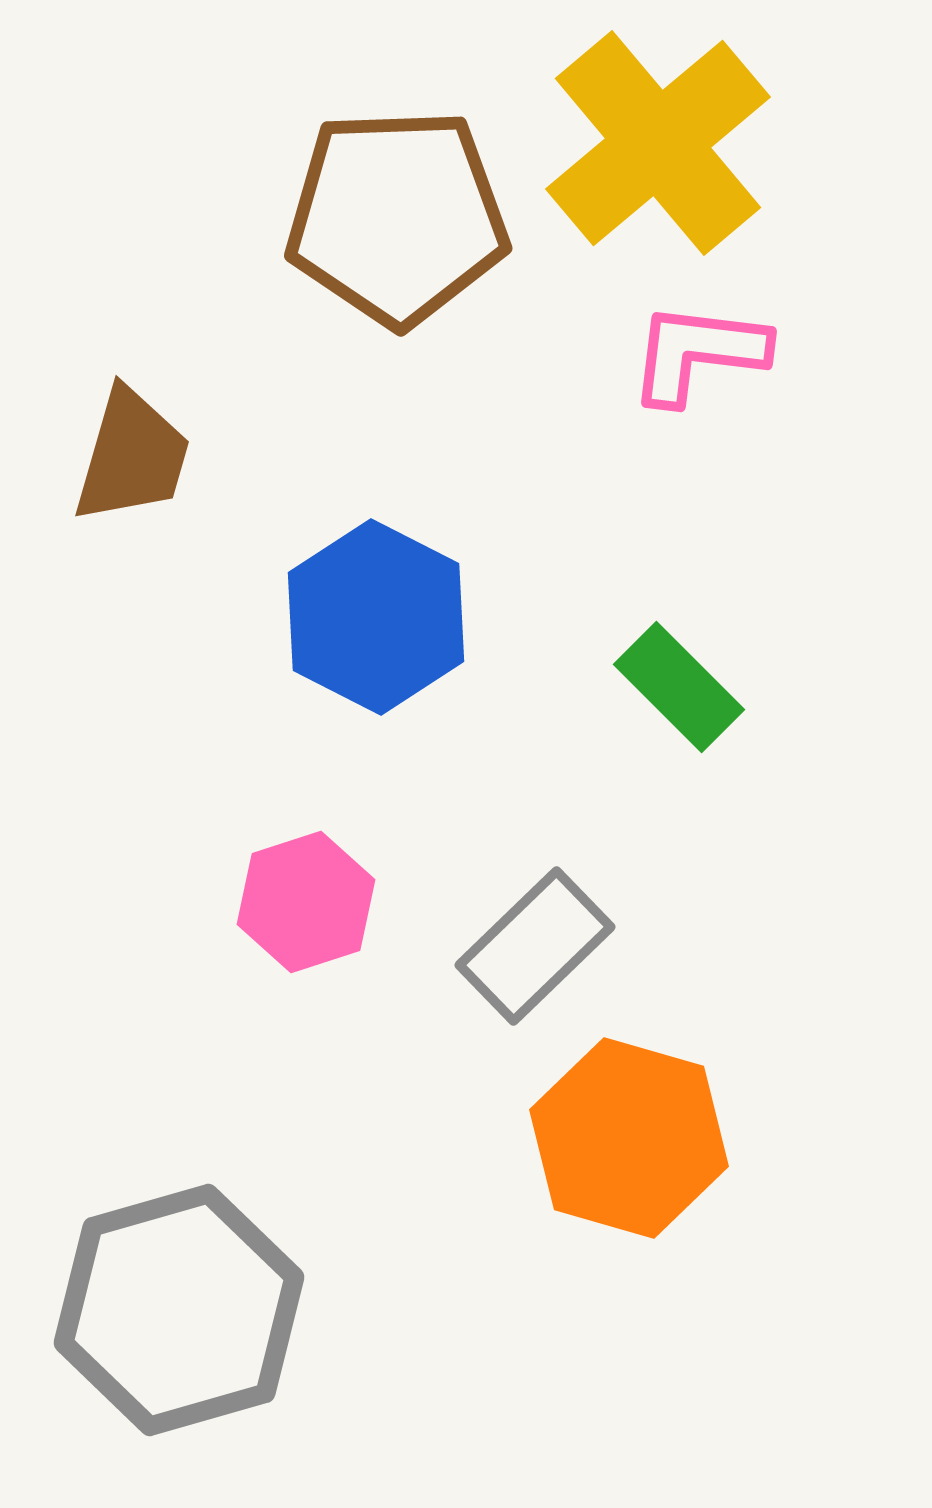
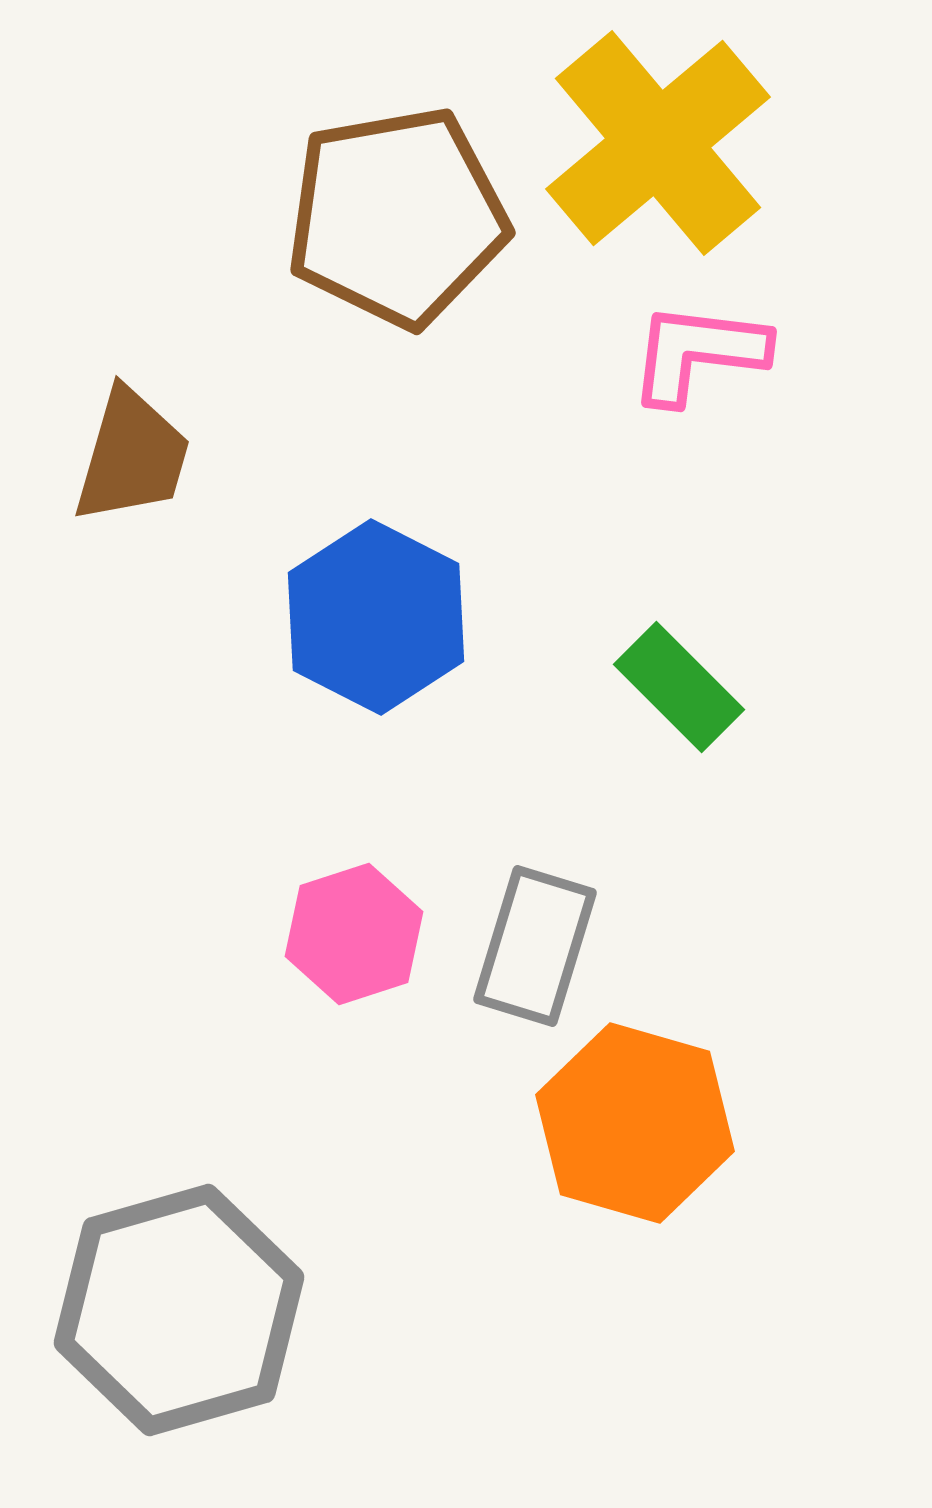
brown pentagon: rotated 8 degrees counterclockwise
pink hexagon: moved 48 px right, 32 px down
gray rectangle: rotated 29 degrees counterclockwise
orange hexagon: moved 6 px right, 15 px up
